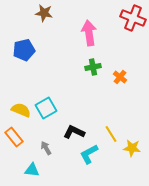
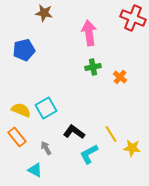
black L-shape: rotated 10 degrees clockwise
orange rectangle: moved 3 px right
cyan triangle: moved 3 px right; rotated 21 degrees clockwise
